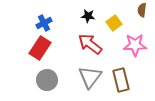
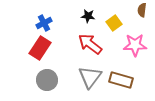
brown rectangle: rotated 60 degrees counterclockwise
